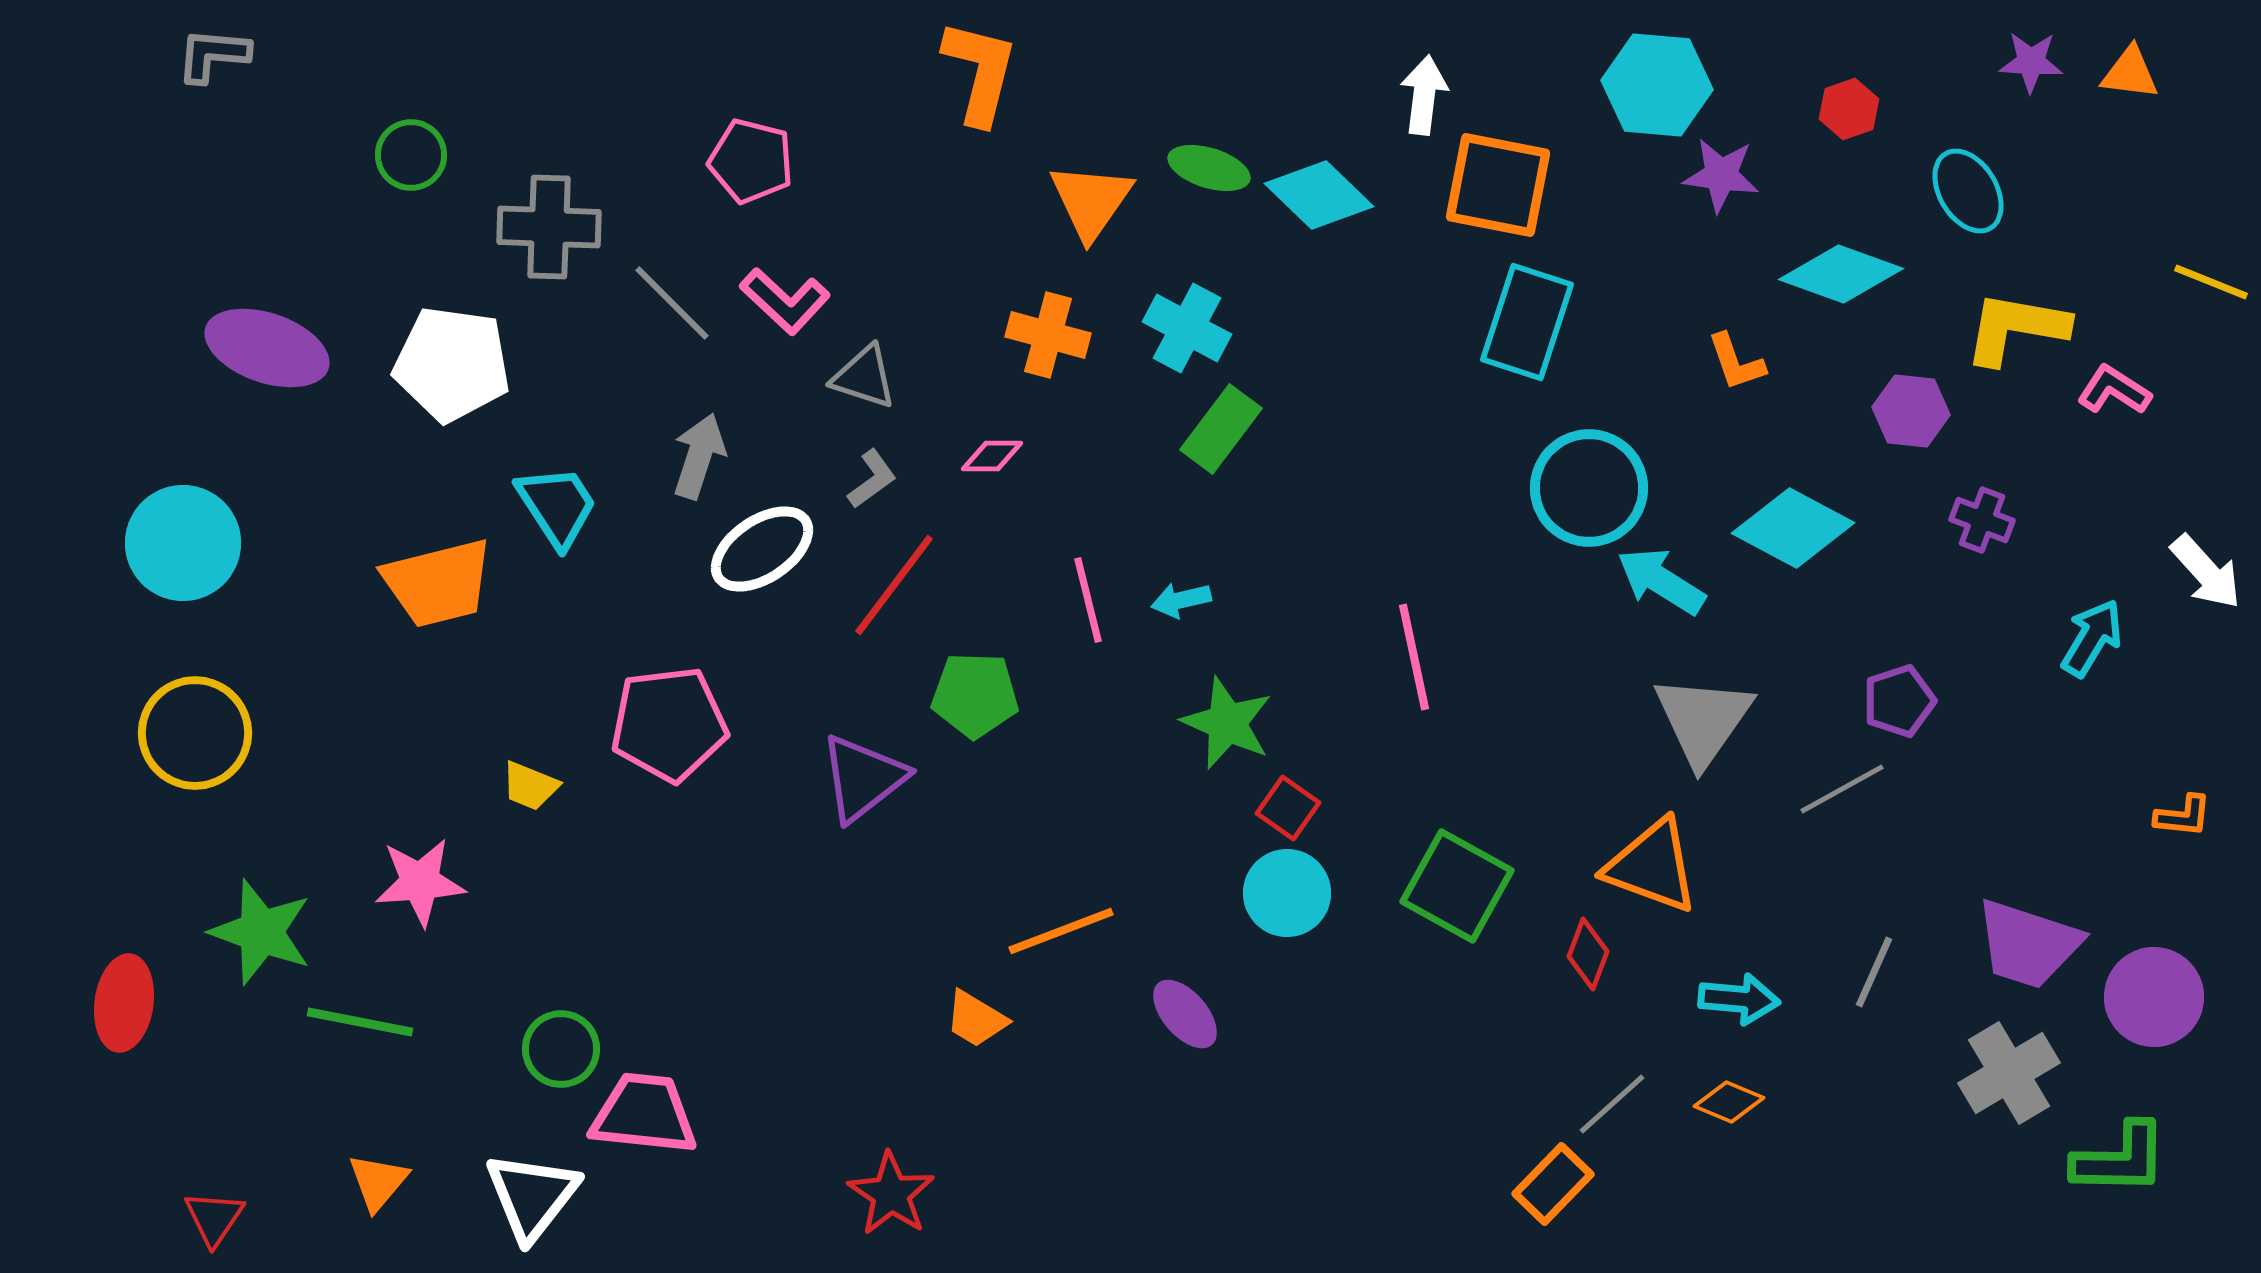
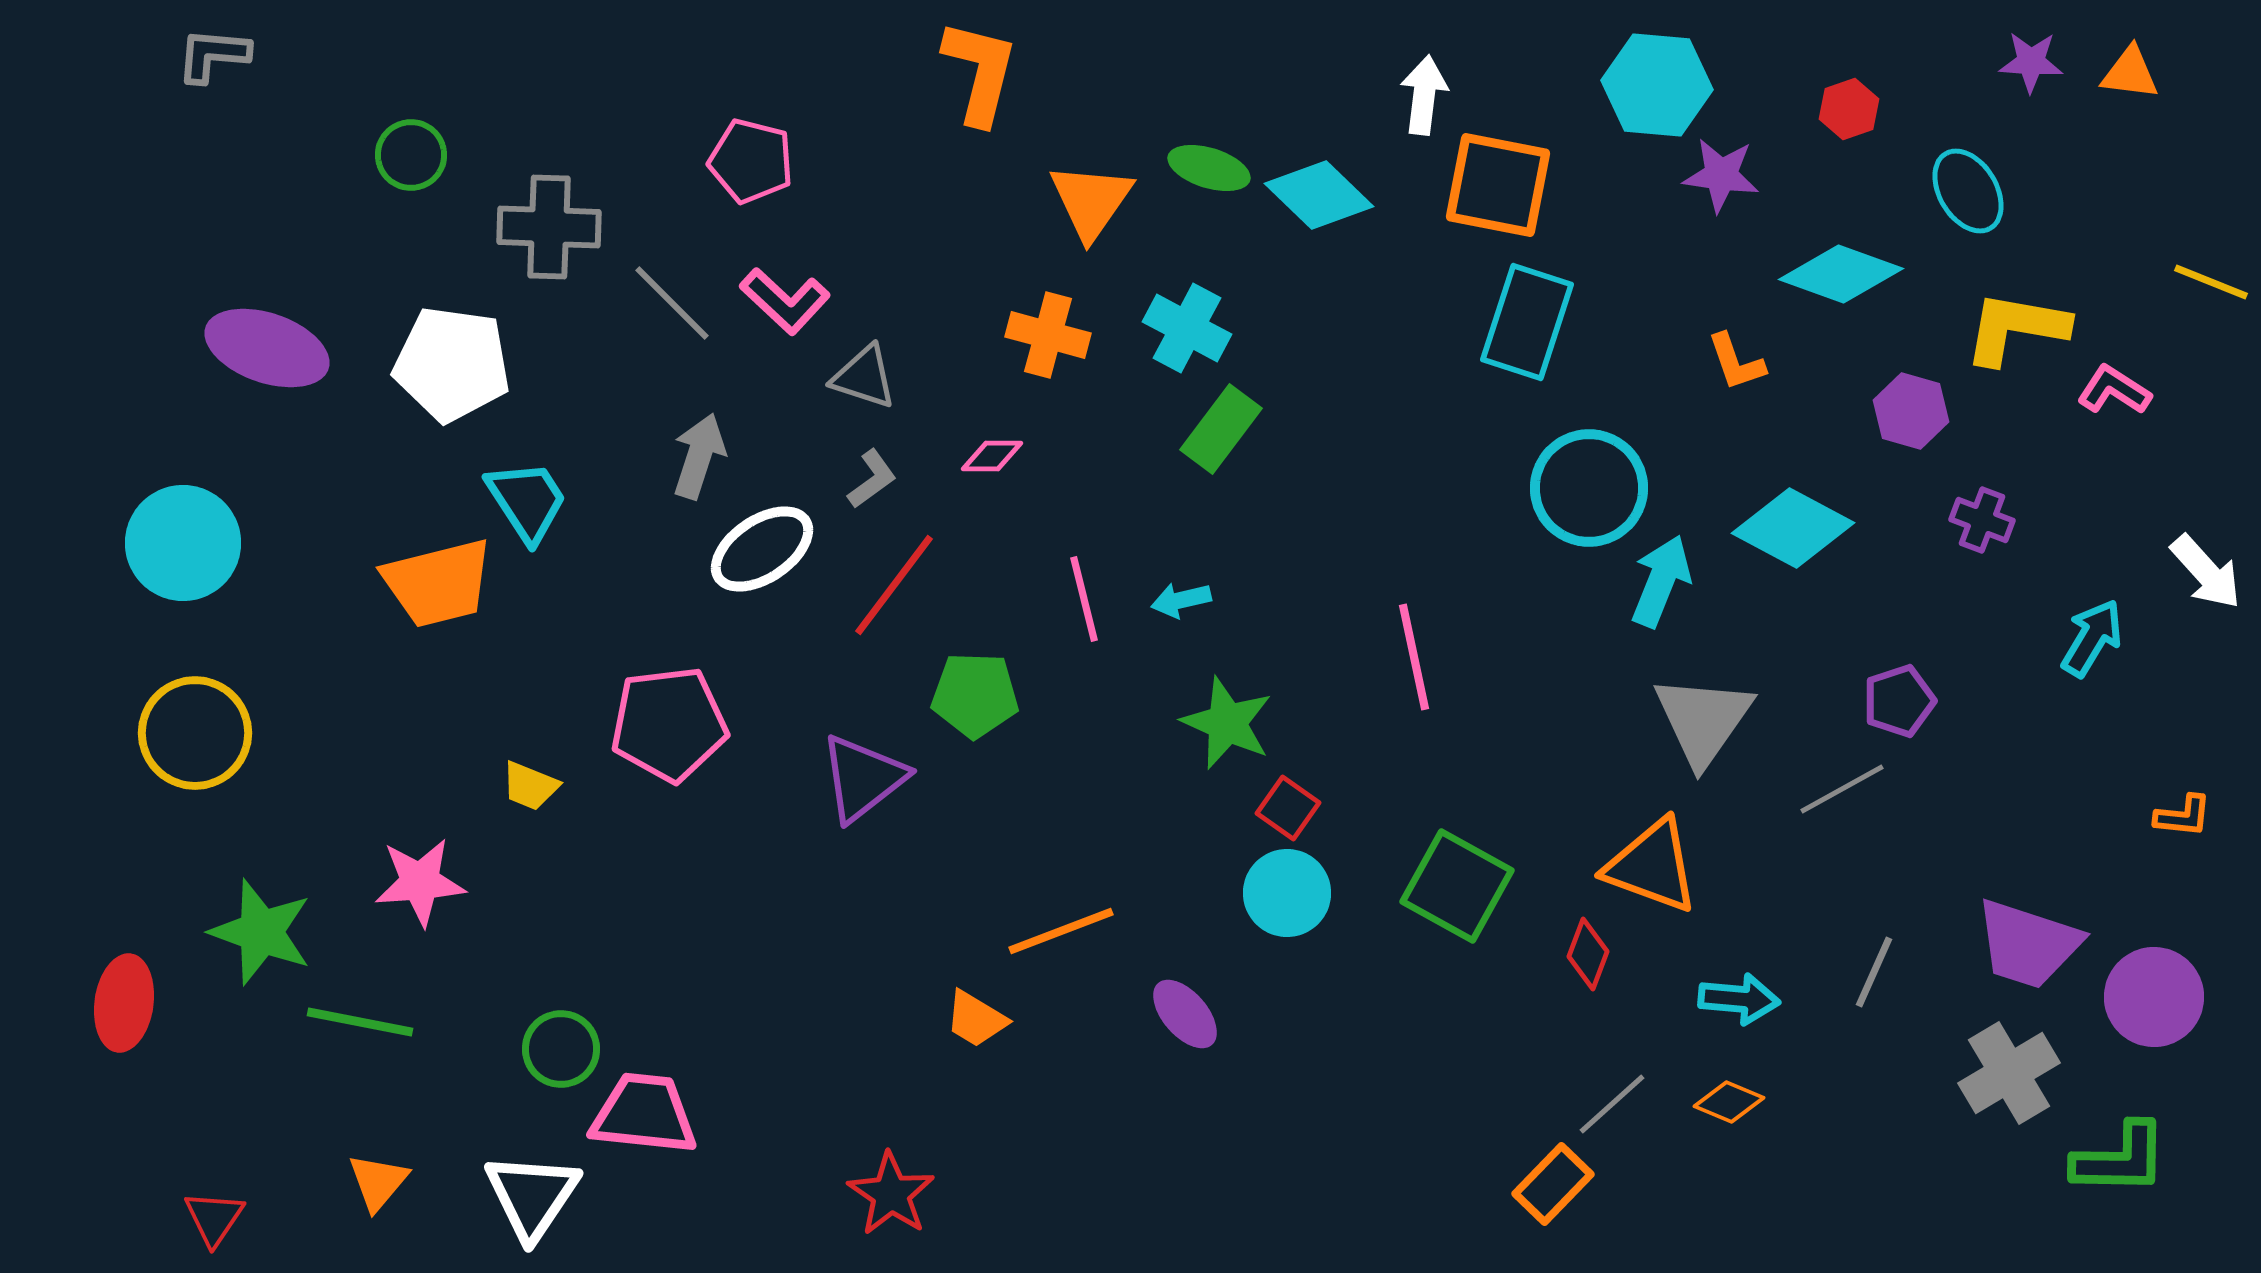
purple hexagon at (1911, 411): rotated 10 degrees clockwise
cyan trapezoid at (557, 506): moved 30 px left, 5 px up
cyan arrow at (1661, 581): rotated 80 degrees clockwise
pink line at (1088, 600): moved 4 px left, 1 px up
white triangle at (532, 1196): rotated 4 degrees counterclockwise
